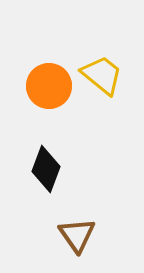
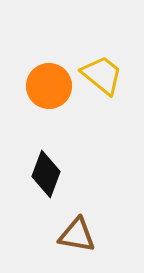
black diamond: moved 5 px down
brown triangle: rotated 45 degrees counterclockwise
